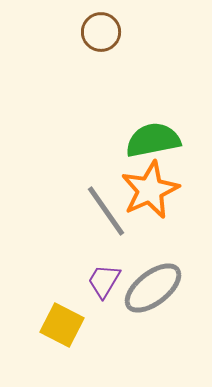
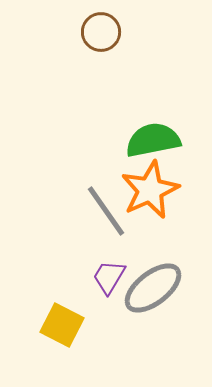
purple trapezoid: moved 5 px right, 4 px up
